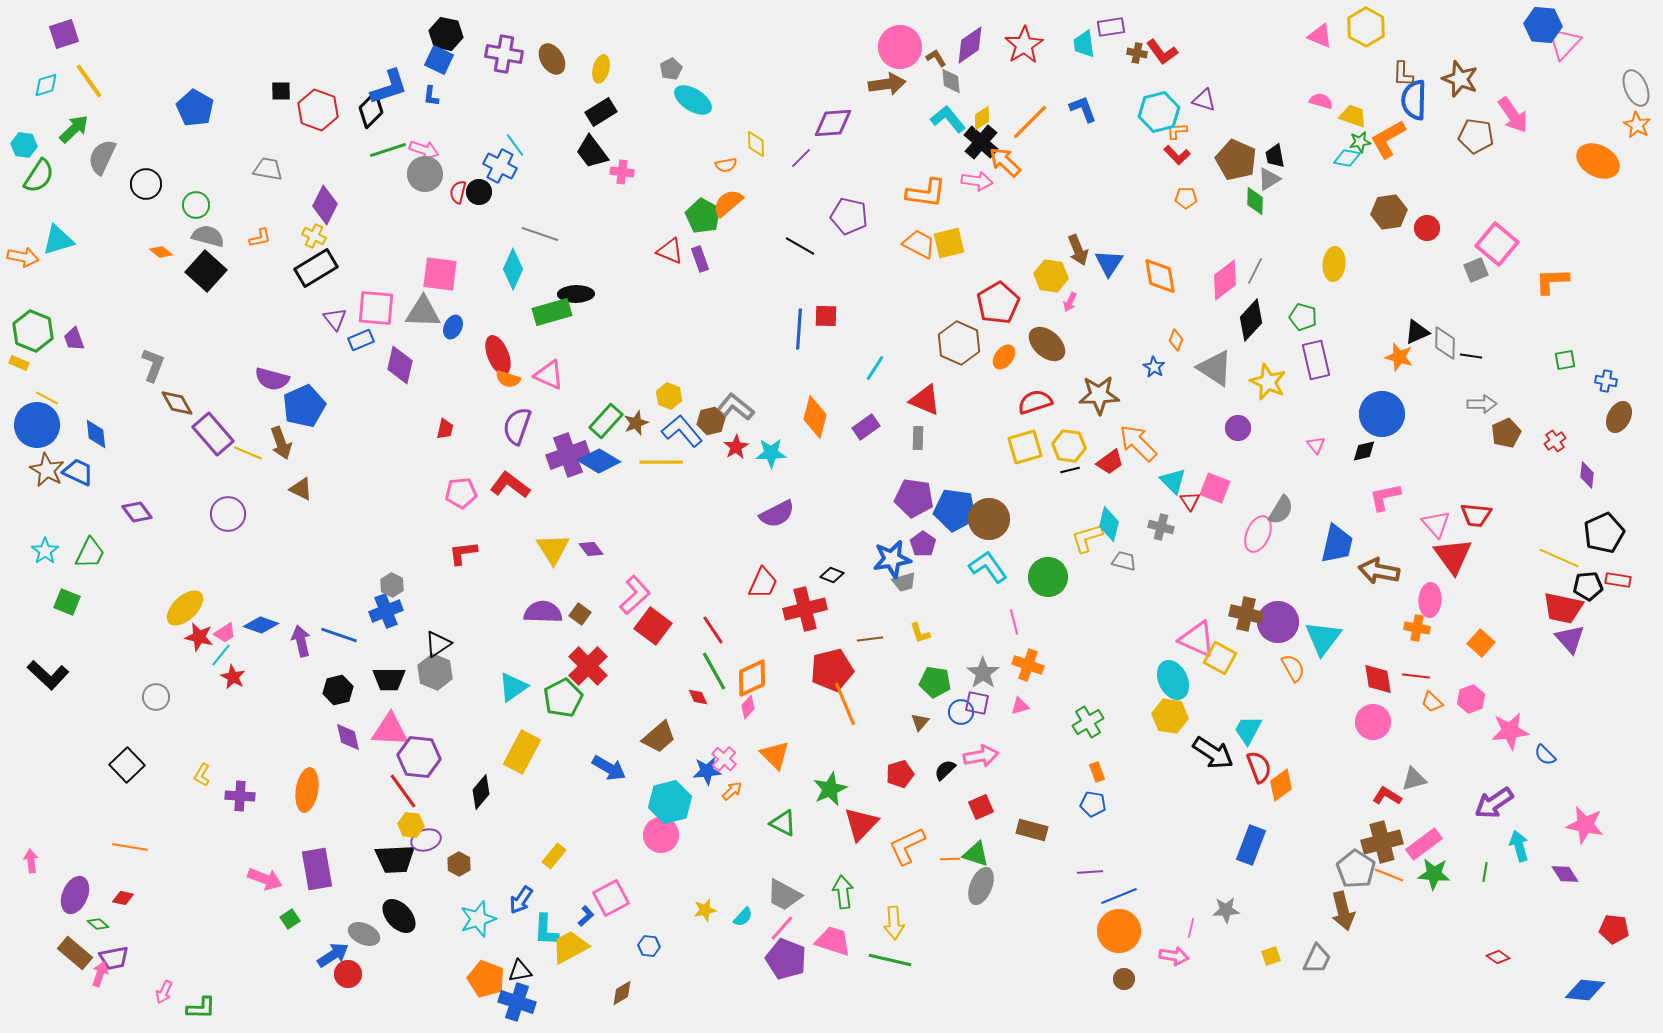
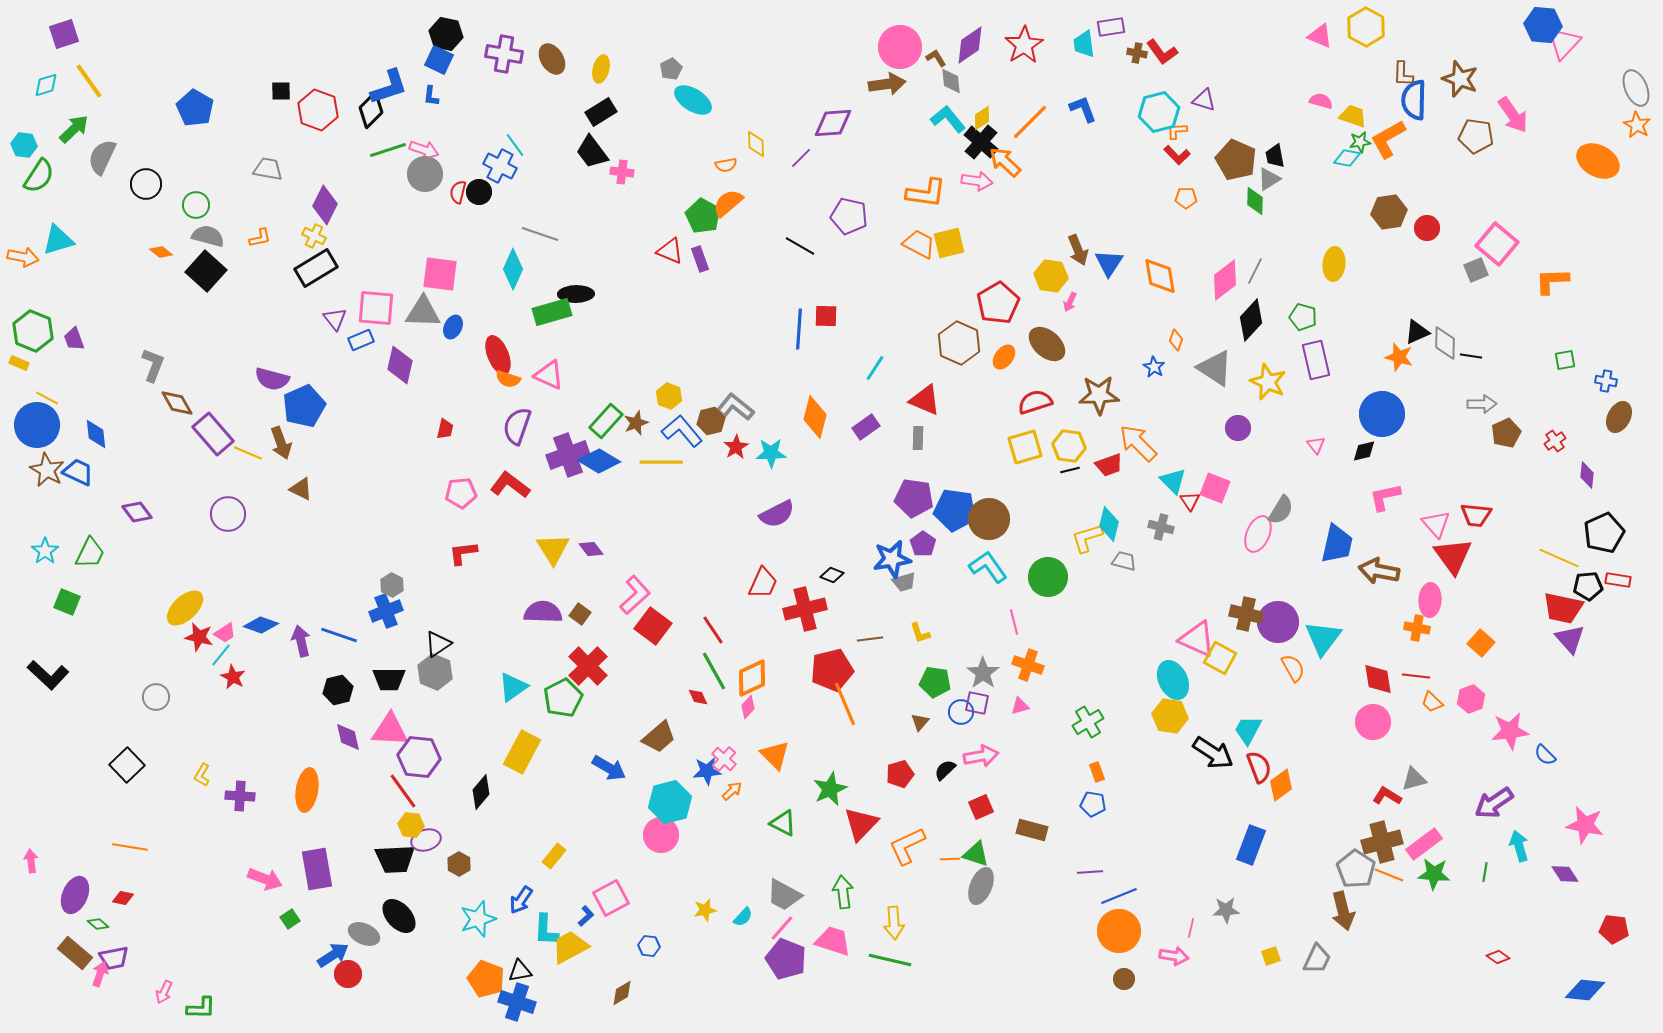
red trapezoid at (1110, 462): moved 1 px left, 3 px down; rotated 16 degrees clockwise
